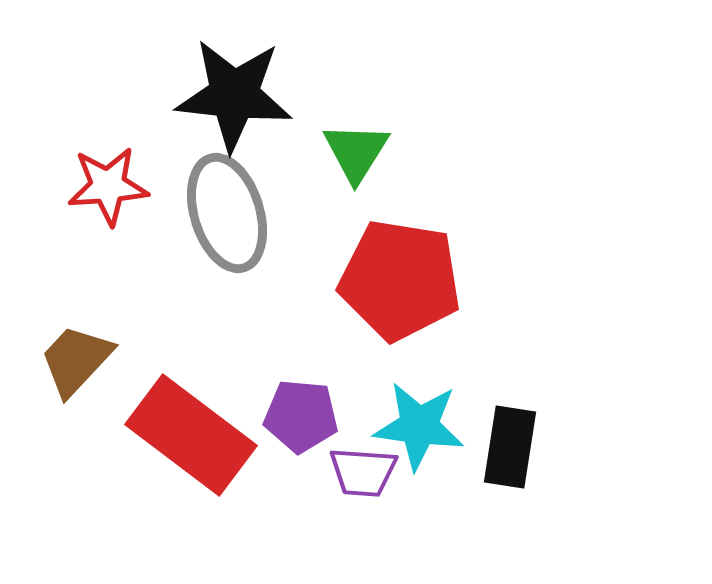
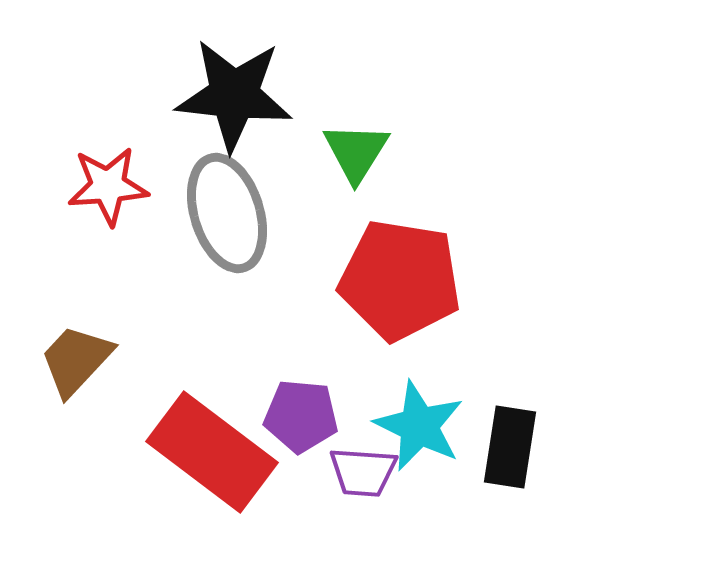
cyan star: rotated 18 degrees clockwise
red rectangle: moved 21 px right, 17 px down
